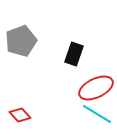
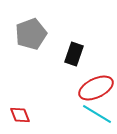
gray pentagon: moved 10 px right, 7 px up
red diamond: rotated 20 degrees clockwise
